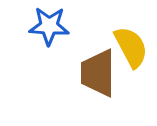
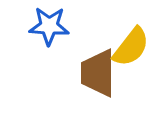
yellow semicircle: rotated 66 degrees clockwise
